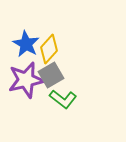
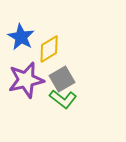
blue star: moved 5 px left, 7 px up
yellow diamond: rotated 16 degrees clockwise
gray square: moved 11 px right, 4 px down
